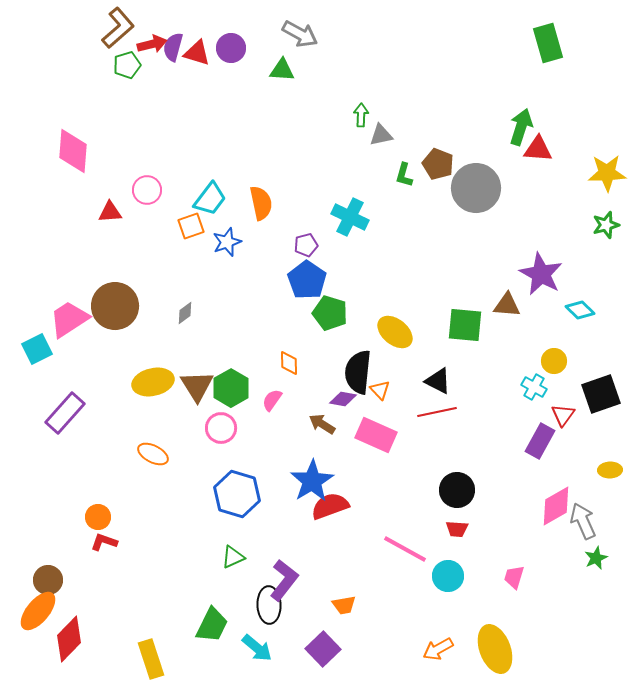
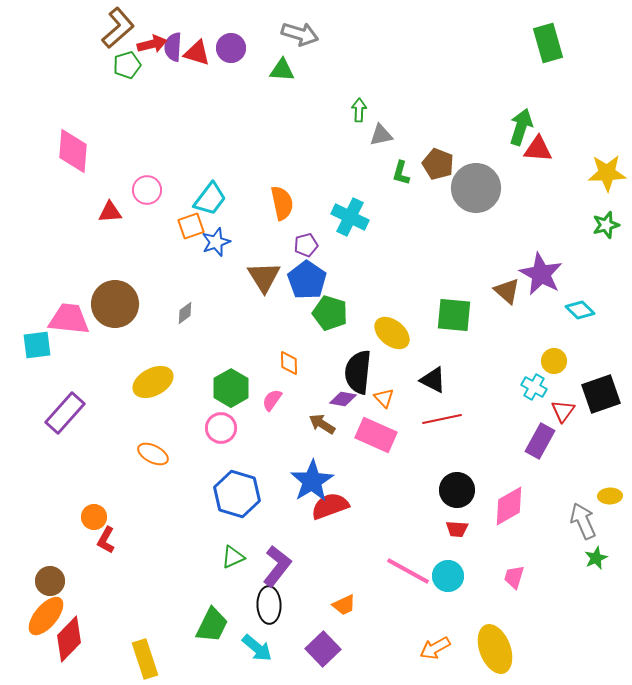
gray arrow at (300, 34): rotated 12 degrees counterclockwise
purple semicircle at (173, 47): rotated 12 degrees counterclockwise
green arrow at (361, 115): moved 2 px left, 5 px up
green L-shape at (404, 175): moved 3 px left, 2 px up
orange semicircle at (261, 203): moved 21 px right
blue star at (227, 242): moved 11 px left
brown triangle at (507, 305): moved 14 px up; rotated 36 degrees clockwise
brown circle at (115, 306): moved 2 px up
pink trapezoid at (69, 319): rotated 39 degrees clockwise
green square at (465, 325): moved 11 px left, 10 px up
yellow ellipse at (395, 332): moved 3 px left, 1 px down
cyan square at (37, 349): moved 4 px up; rotated 20 degrees clockwise
black triangle at (438, 381): moved 5 px left, 1 px up
yellow ellipse at (153, 382): rotated 15 degrees counterclockwise
brown triangle at (197, 386): moved 67 px right, 109 px up
orange triangle at (380, 390): moved 4 px right, 8 px down
red line at (437, 412): moved 5 px right, 7 px down
red triangle at (563, 415): moved 4 px up
yellow ellipse at (610, 470): moved 26 px down
pink diamond at (556, 506): moved 47 px left
orange circle at (98, 517): moved 4 px left
red L-shape at (104, 542): moved 2 px right, 2 px up; rotated 80 degrees counterclockwise
pink line at (405, 549): moved 3 px right, 22 px down
brown circle at (48, 580): moved 2 px right, 1 px down
purple L-shape at (284, 580): moved 7 px left, 14 px up
orange trapezoid at (344, 605): rotated 15 degrees counterclockwise
orange ellipse at (38, 611): moved 8 px right, 5 px down
orange arrow at (438, 649): moved 3 px left, 1 px up
yellow rectangle at (151, 659): moved 6 px left
